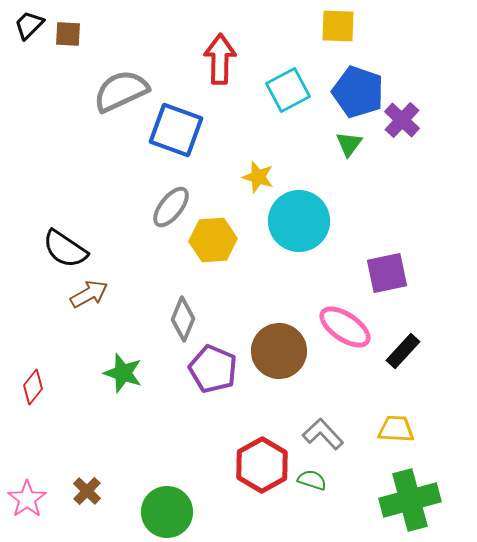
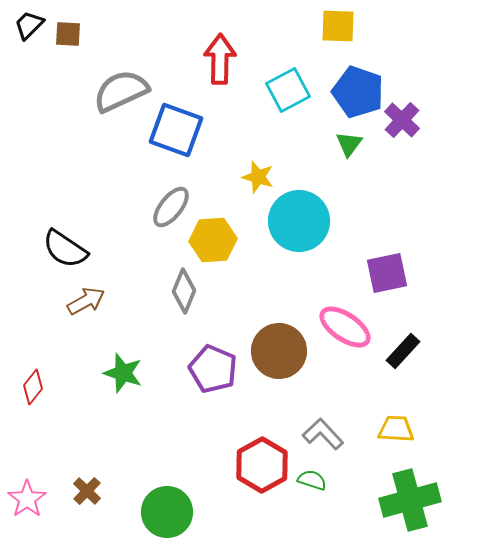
brown arrow: moved 3 px left, 7 px down
gray diamond: moved 1 px right, 28 px up
